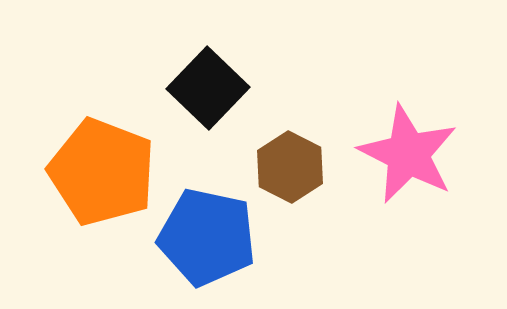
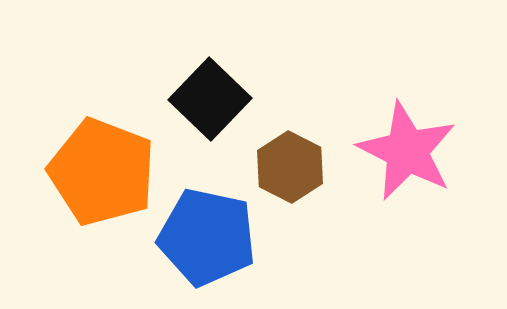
black square: moved 2 px right, 11 px down
pink star: moved 1 px left, 3 px up
